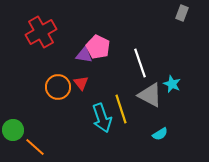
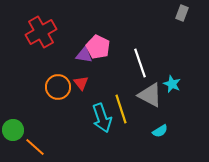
cyan semicircle: moved 3 px up
